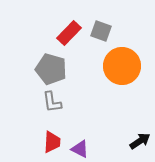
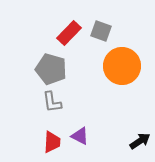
purple triangle: moved 13 px up
